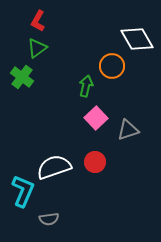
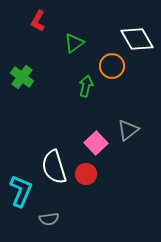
green triangle: moved 37 px right, 5 px up
pink square: moved 25 px down
gray triangle: rotated 20 degrees counterclockwise
red circle: moved 9 px left, 12 px down
white semicircle: rotated 88 degrees counterclockwise
cyan L-shape: moved 2 px left
